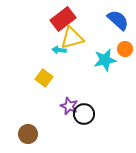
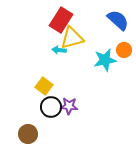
red rectangle: moved 2 px left, 1 px down; rotated 20 degrees counterclockwise
orange circle: moved 1 px left, 1 px down
yellow square: moved 8 px down
purple star: rotated 18 degrees counterclockwise
black circle: moved 33 px left, 7 px up
